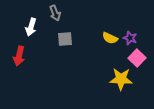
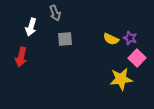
yellow semicircle: moved 1 px right, 1 px down
red arrow: moved 2 px right, 1 px down
yellow star: rotated 10 degrees counterclockwise
